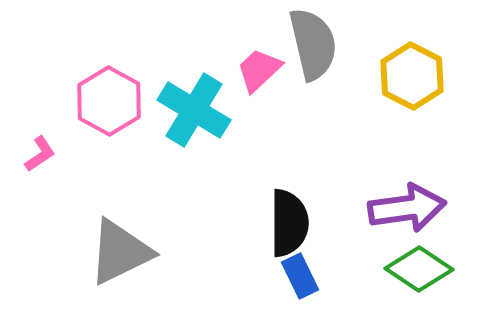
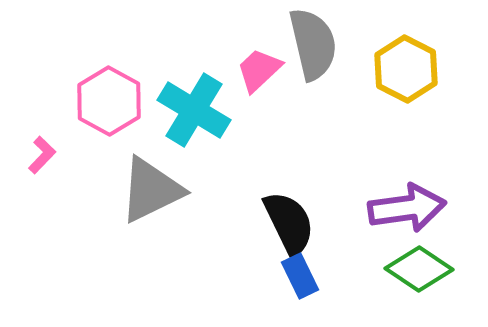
yellow hexagon: moved 6 px left, 7 px up
pink L-shape: moved 2 px right, 1 px down; rotated 12 degrees counterclockwise
black semicircle: rotated 26 degrees counterclockwise
gray triangle: moved 31 px right, 62 px up
